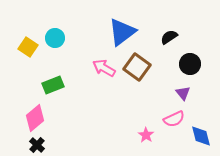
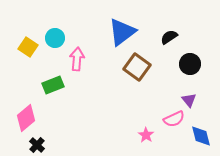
pink arrow: moved 27 px left, 9 px up; rotated 65 degrees clockwise
purple triangle: moved 6 px right, 7 px down
pink diamond: moved 9 px left
